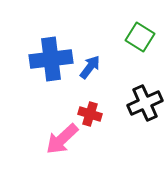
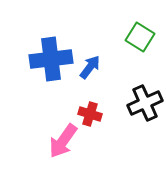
pink arrow: moved 1 px right, 2 px down; rotated 12 degrees counterclockwise
